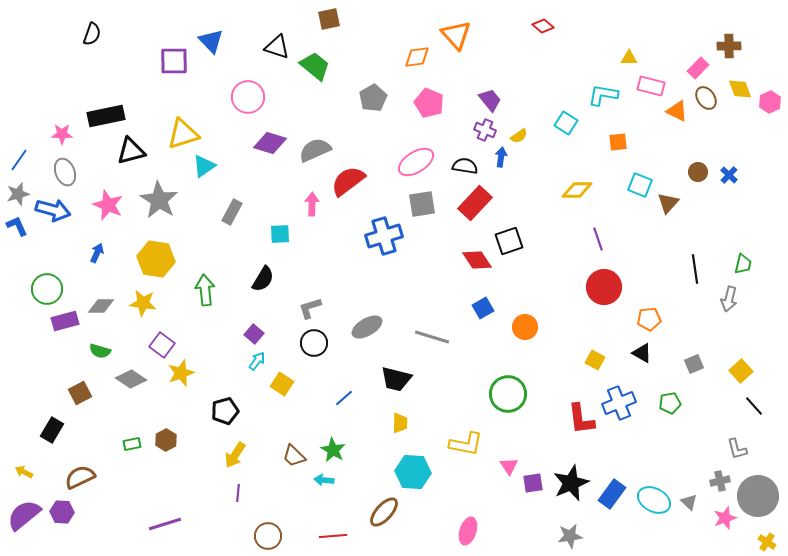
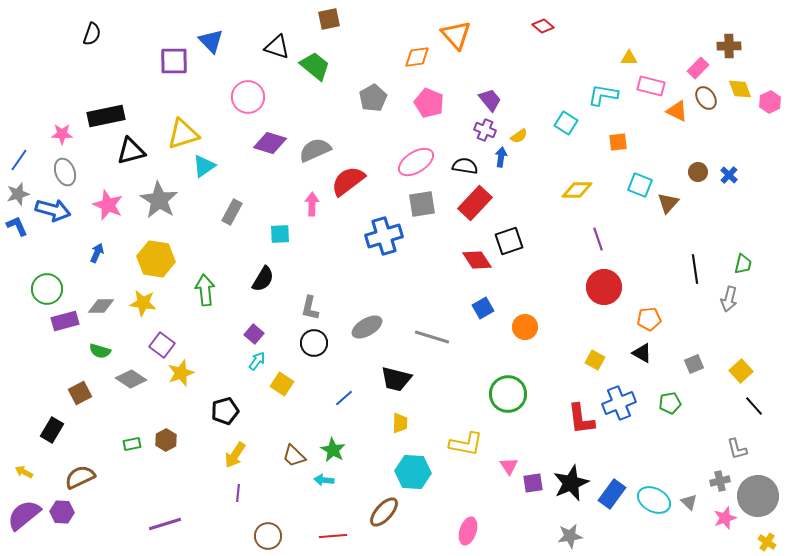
gray L-shape at (310, 308): rotated 60 degrees counterclockwise
